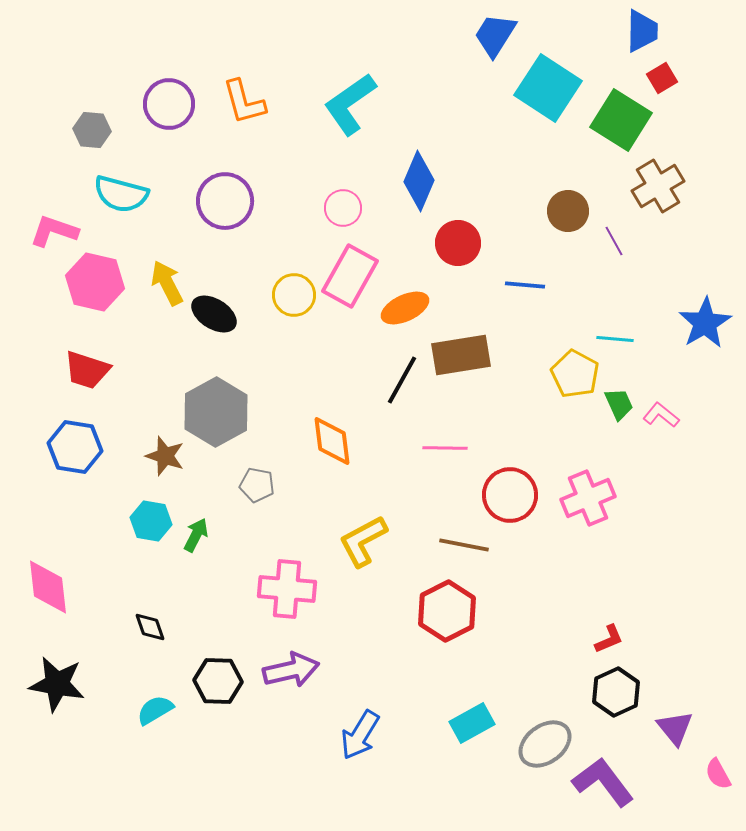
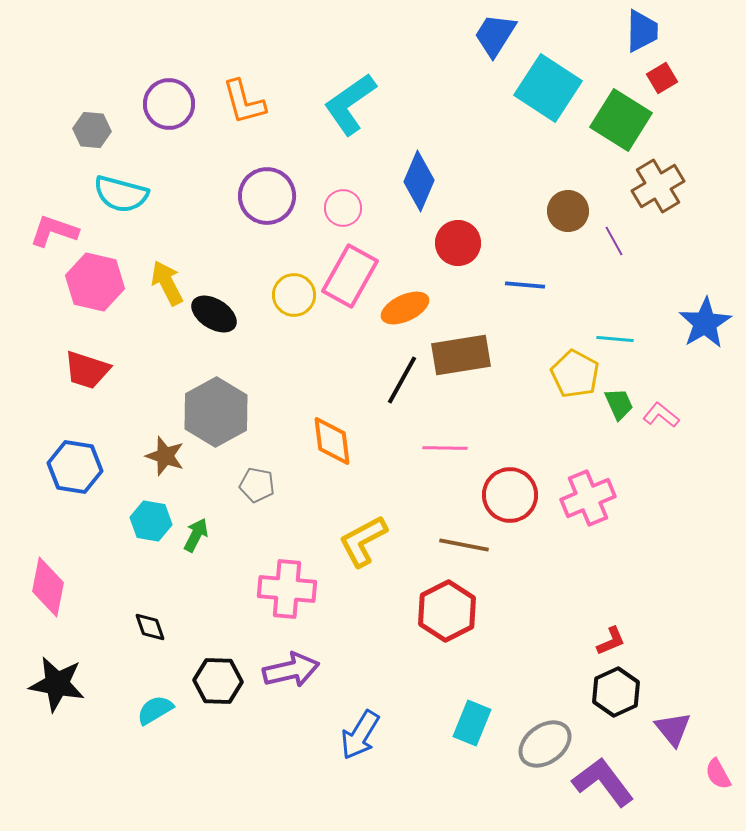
purple circle at (225, 201): moved 42 px right, 5 px up
blue hexagon at (75, 447): moved 20 px down
pink diamond at (48, 587): rotated 18 degrees clockwise
red L-shape at (609, 639): moved 2 px right, 2 px down
cyan rectangle at (472, 723): rotated 39 degrees counterclockwise
purple triangle at (675, 728): moved 2 px left, 1 px down
